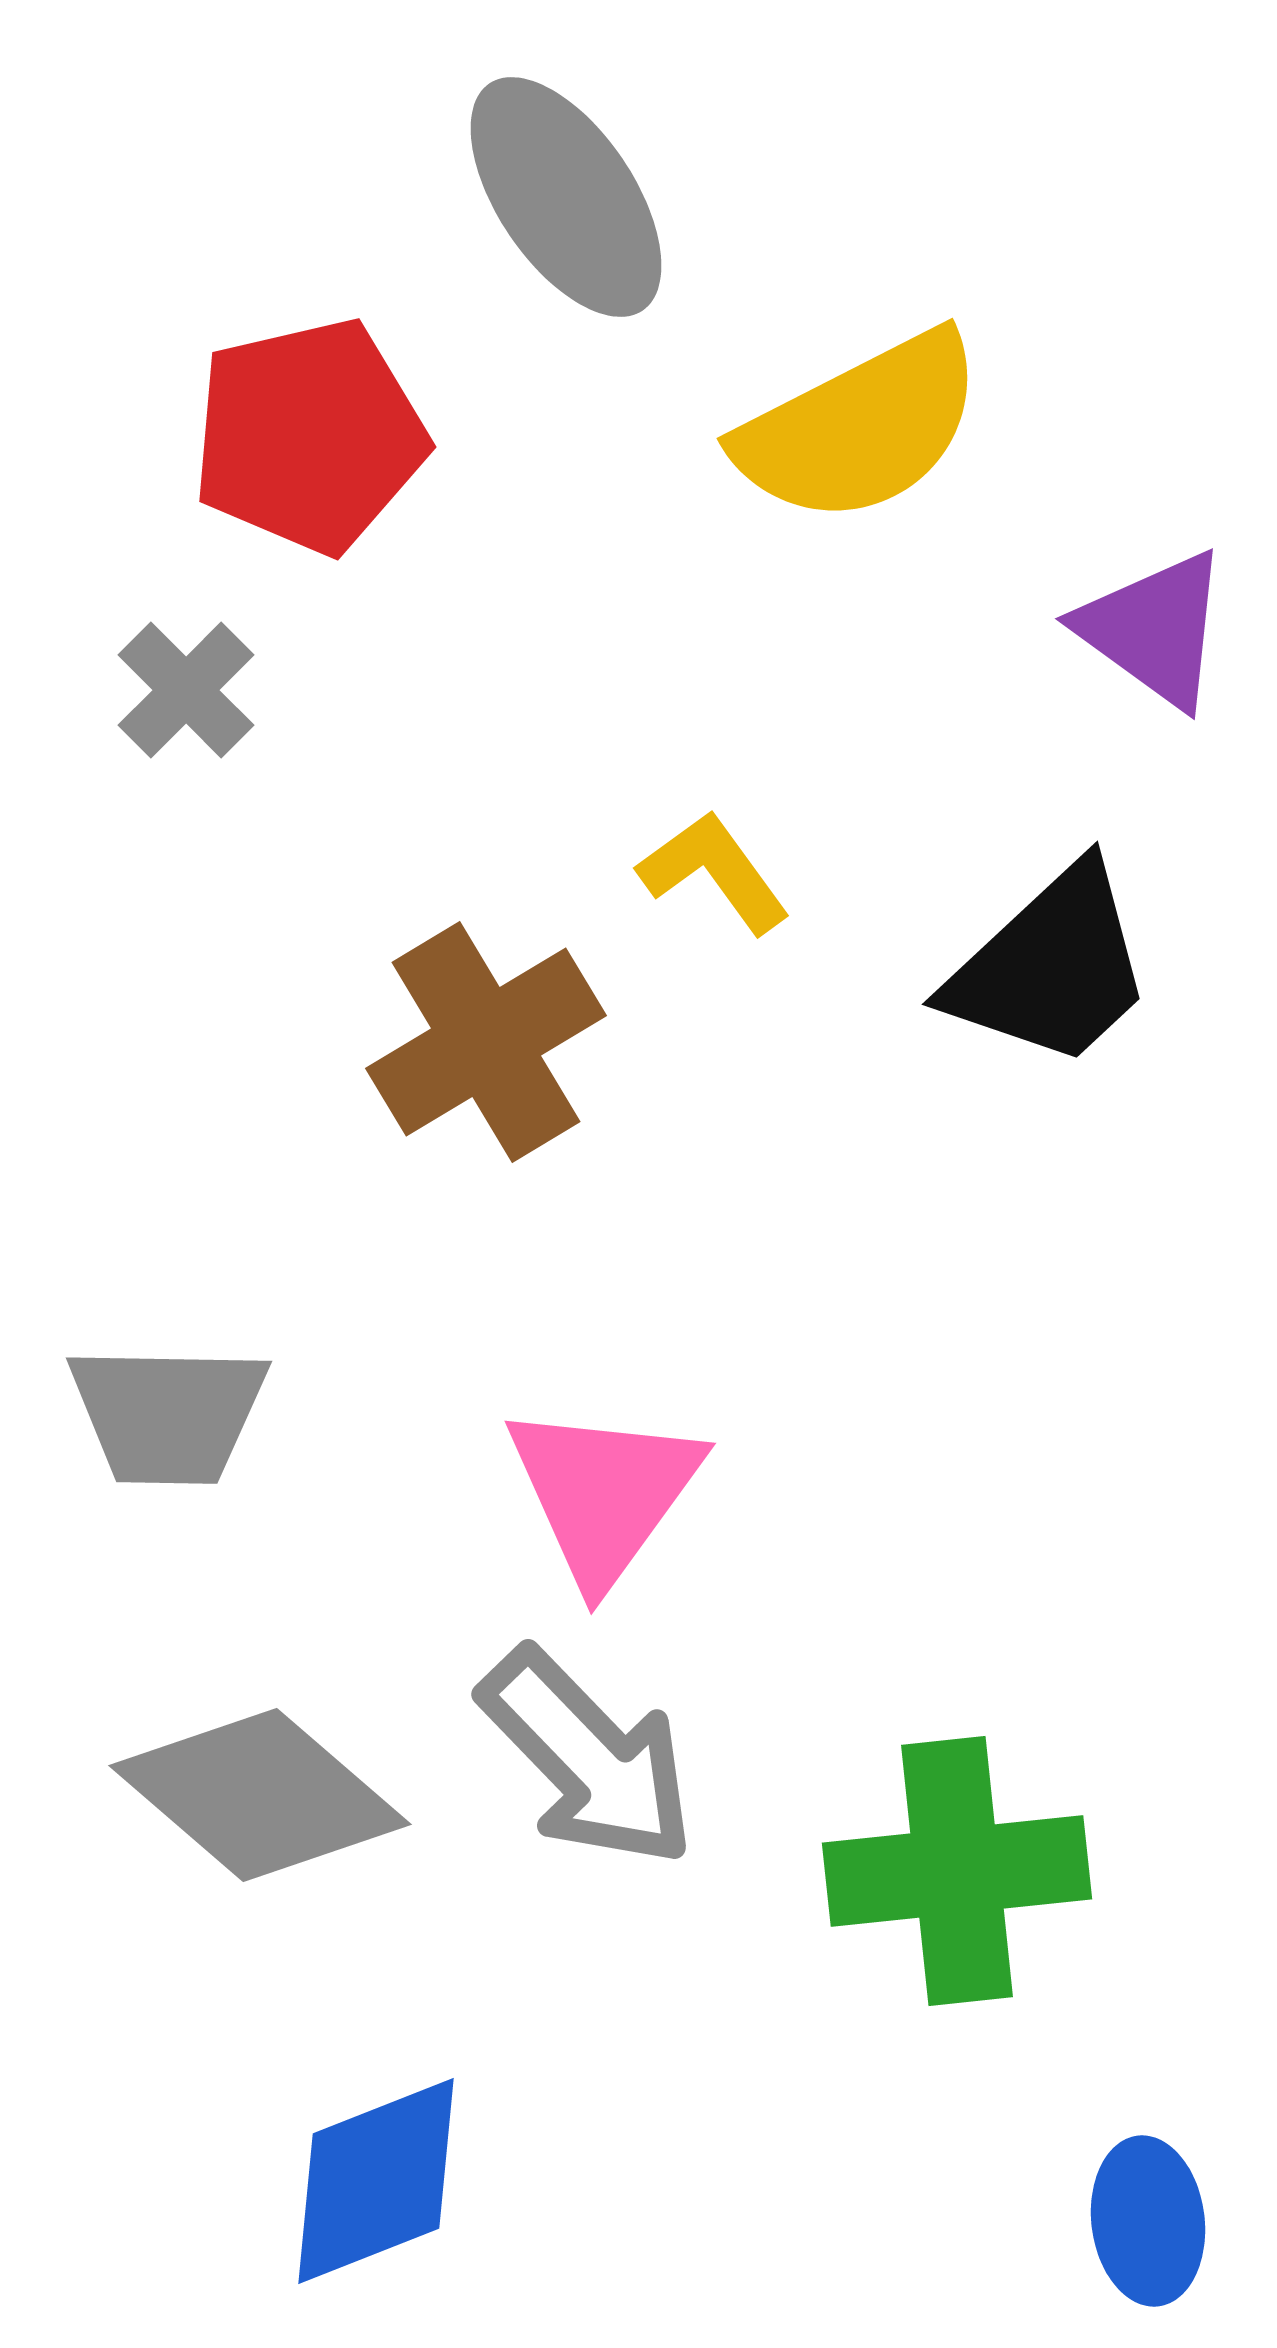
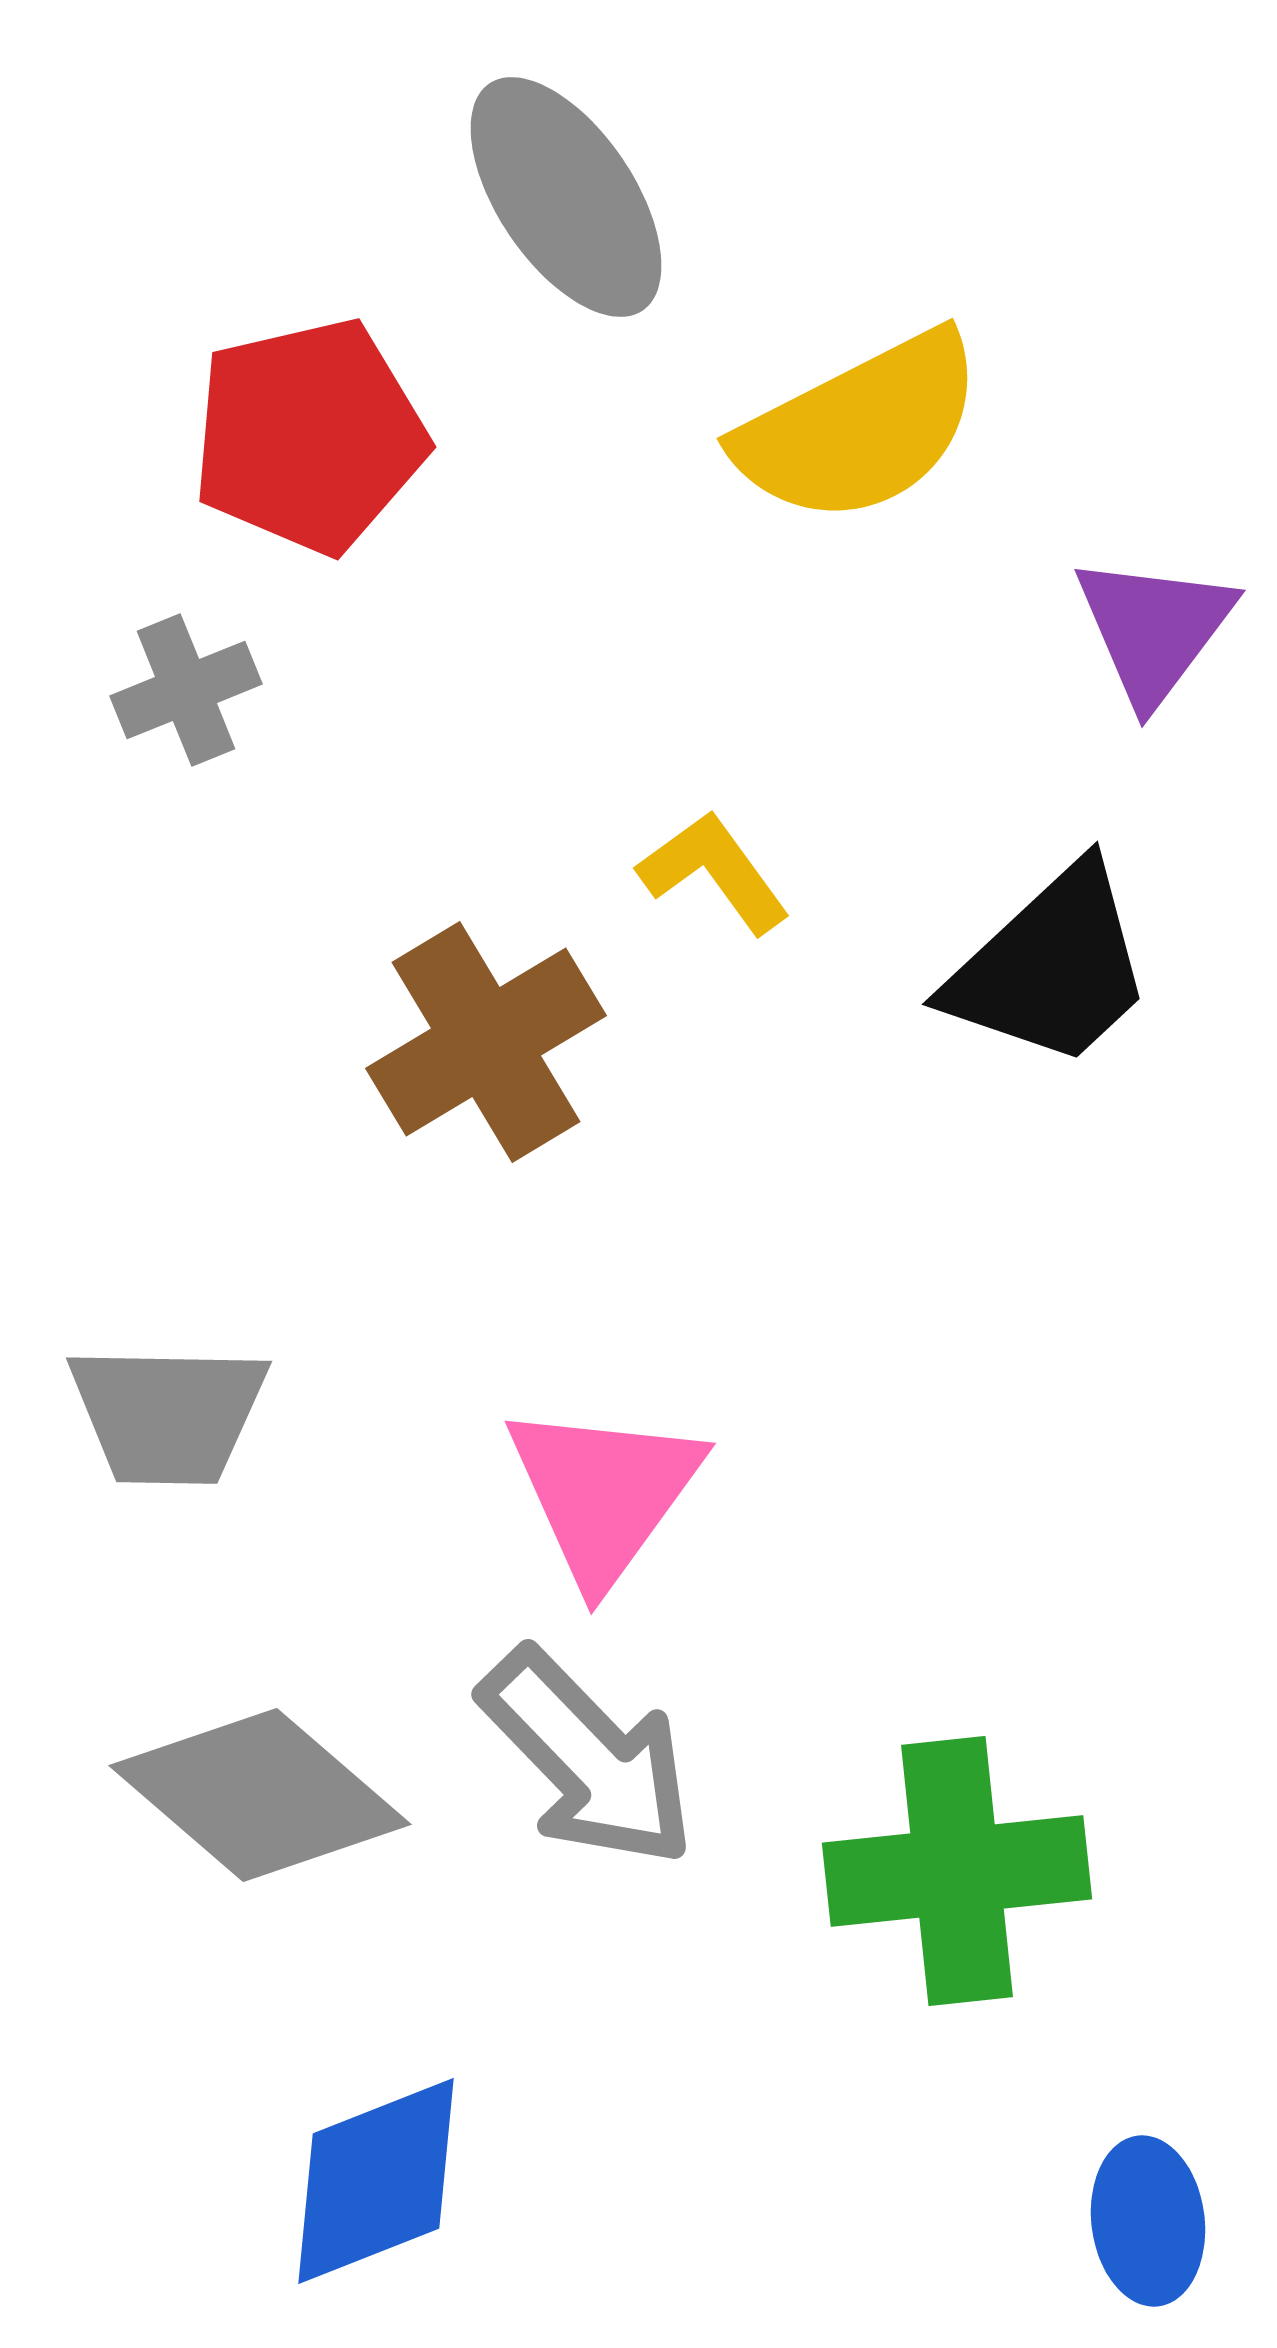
purple triangle: rotated 31 degrees clockwise
gray cross: rotated 23 degrees clockwise
